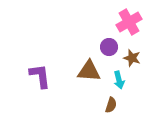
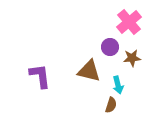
pink cross: rotated 10 degrees counterclockwise
purple circle: moved 1 px right
brown star: rotated 24 degrees counterclockwise
brown triangle: rotated 10 degrees clockwise
cyan arrow: moved 1 px left, 5 px down
